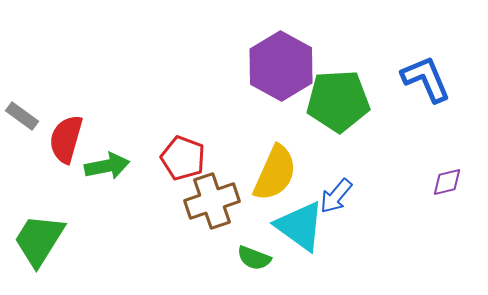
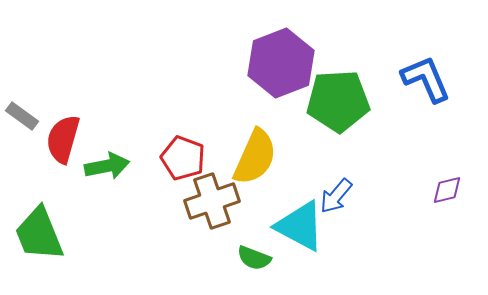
purple hexagon: moved 3 px up; rotated 10 degrees clockwise
red semicircle: moved 3 px left
yellow semicircle: moved 20 px left, 16 px up
purple diamond: moved 8 px down
cyan triangle: rotated 8 degrees counterclockwise
green trapezoid: moved 6 px up; rotated 54 degrees counterclockwise
